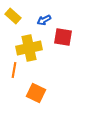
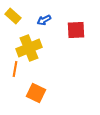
red square: moved 13 px right, 7 px up; rotated 12 degrees counterclockwise
yellow cross: rotated 10 degrees counterclockwise
orange line: moved 1 px right, 1 px up
